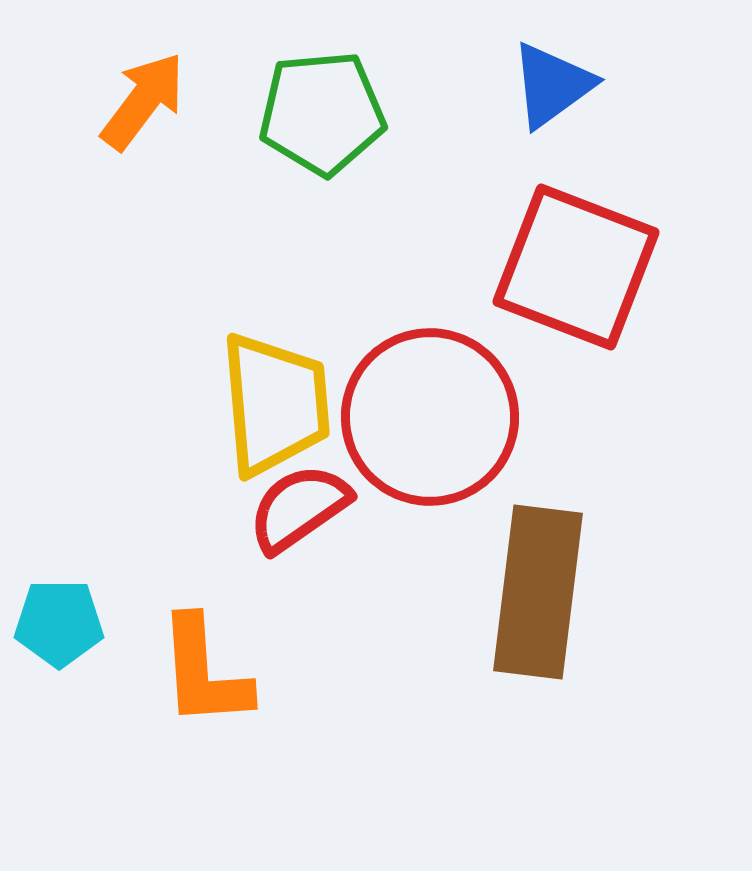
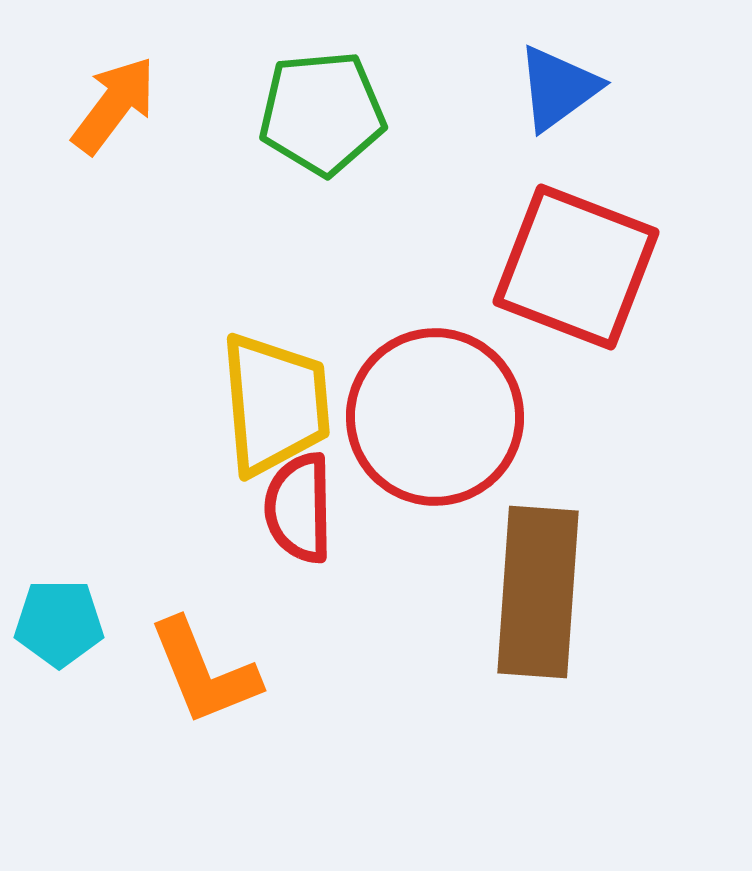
blue triangle: moved 6 px right, 3 px down
orange arrow: moved 29 px left, 4 px down
red circle: moved 5 px right
red semicircle: rotated 56 degrees counterclockwise
brown rectangle: rotated 3 degrees counterclockwise
orange L-shape: rotated 18 degrees counterclockwise
